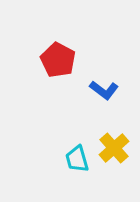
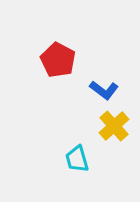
yellow cross: moved 22 px up
